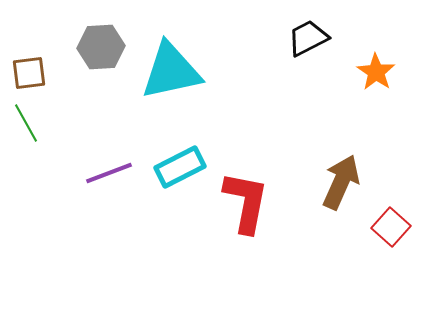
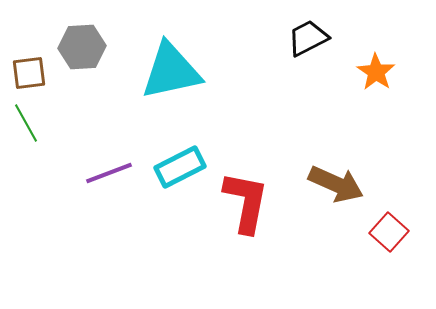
gray hexagon: moved 19 px left
brown arrow: moved 5 px left, 2 px down; rotated 90 degrees clockwise
red square: moved 2 px left, 5 px down
